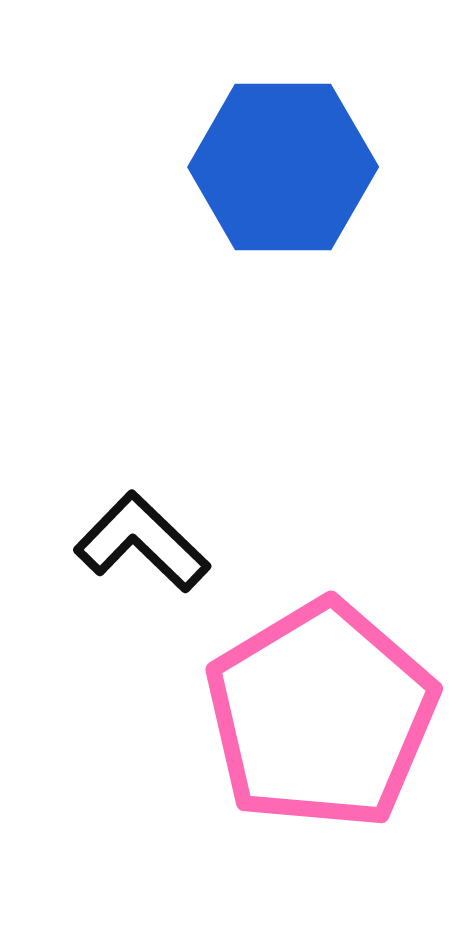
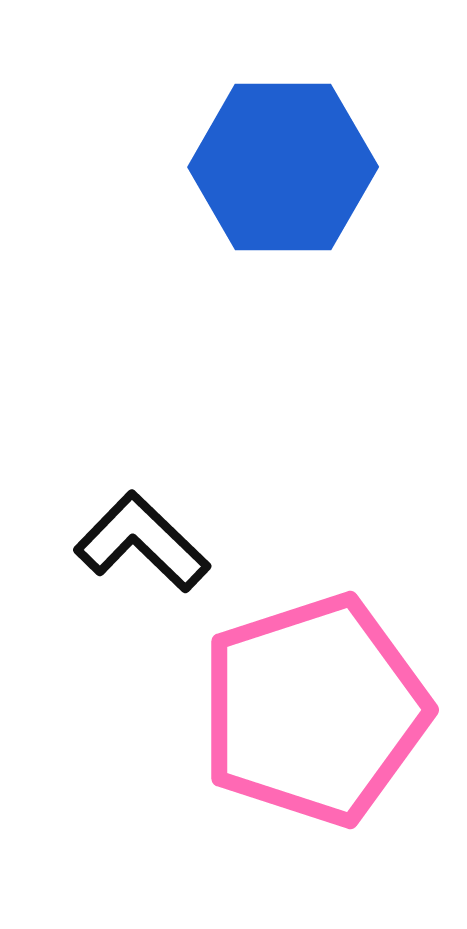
pink pentagon: moved 7 px left, 5 px up; rotated 13 degrees clockwise
